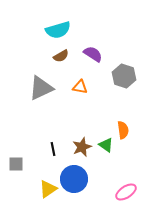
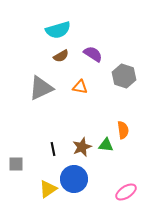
green triangle: rotated 28 degrees counterclockwise
